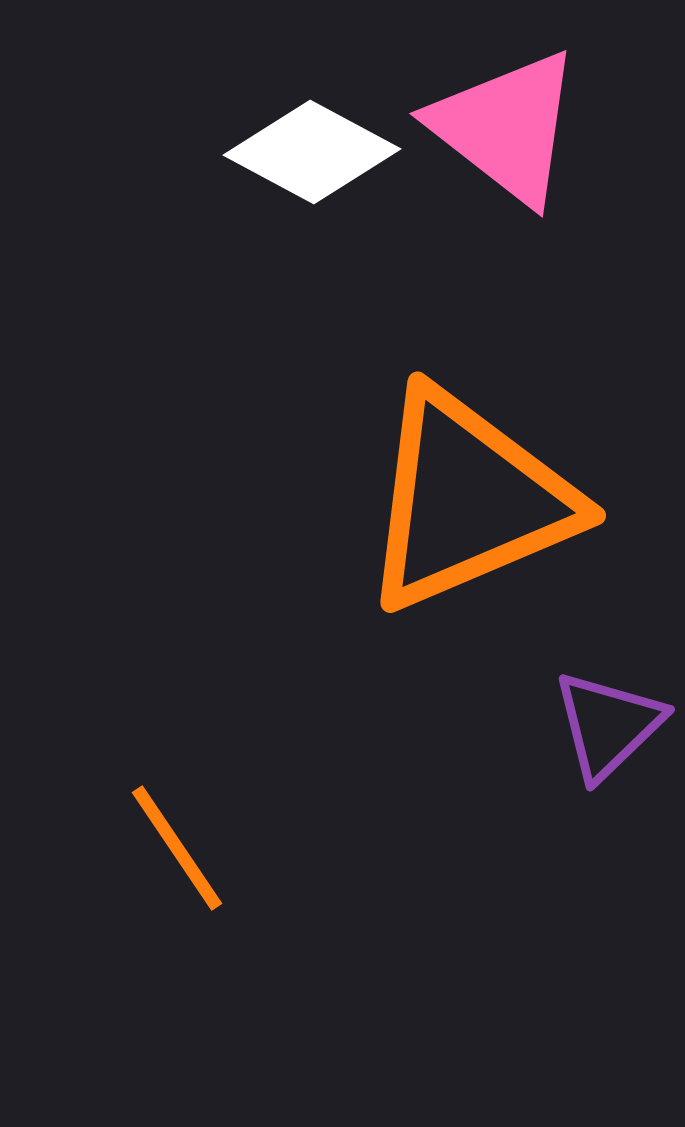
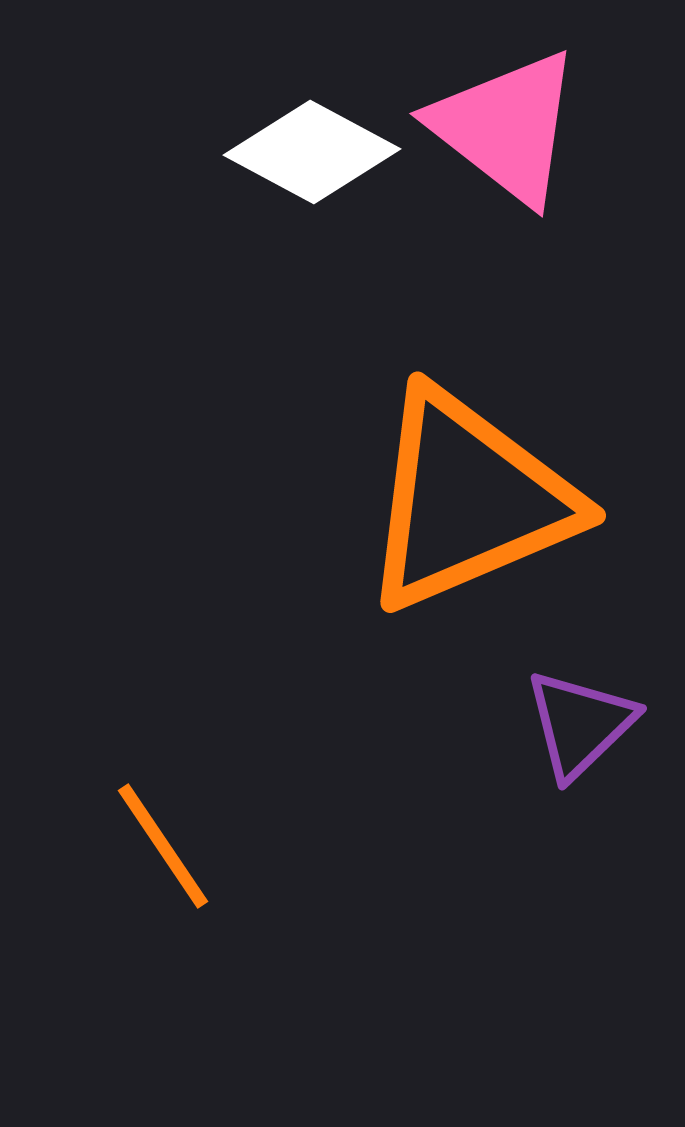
purple triangle: moved 28 px left, 1 px up
orange line: moved 14 px left, 2 px up
